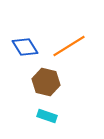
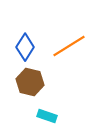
blue diamond: rotated 64 degrees clockwise
brown hexagon: moved 16 px left
